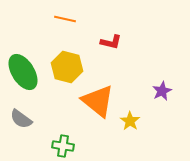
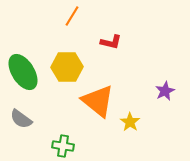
orange line: moved 7 px right, 3 px up; rotated 70 degrees counterclockwise
yellow hexagon: rotated 16 degrees counterclockwise
purple star: moved 3 px right
yellow star: moved 1 px down
